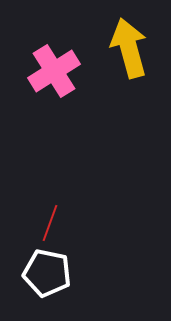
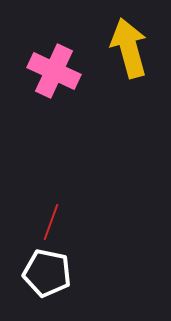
pink cross: rotated 33 degrees counterclockwise
red line: moved 1 px right, 1 px up
